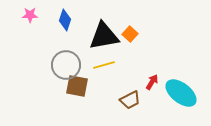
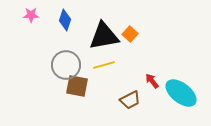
pink star: moved 1 px right
red arrow: moved 1 px up; rotated 70 degrees counterclockwise
